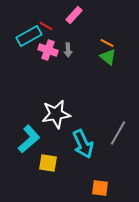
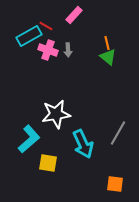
orange line: rotated 48 degrees clockwise
orange square: moved 15 px right, 4 px up
